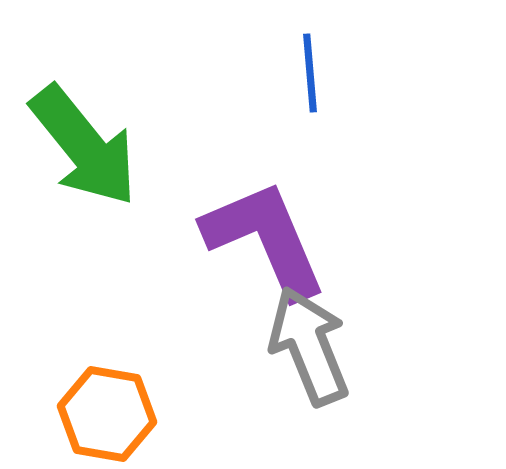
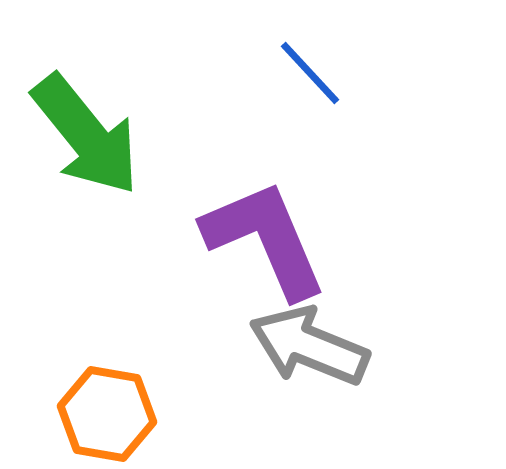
blue line: rotated 38 degrees counterclockwise
green arrow: moved 2 px right, 11 px up
gray arrow: rotated 46 degrees counterclockwise
